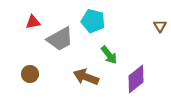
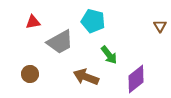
gray trapezoid: moved 3 px down
